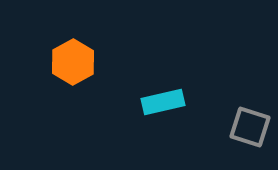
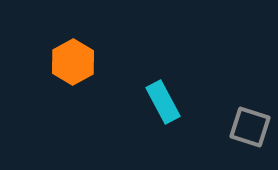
cyan rectangle: rotated 75 degrees clockwise
